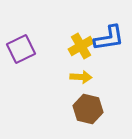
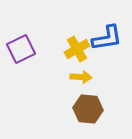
blue L-shape: moved 2 px left
yellow cross: moved 4 px left, 3 px down
brown hexagon: rotated 8 degrees counterclockwise
